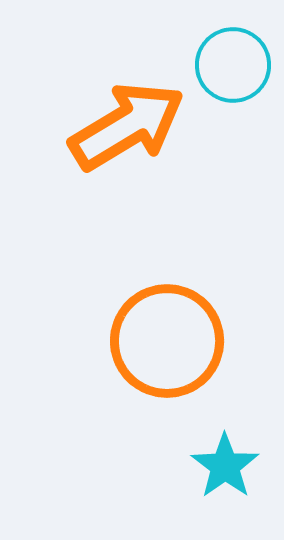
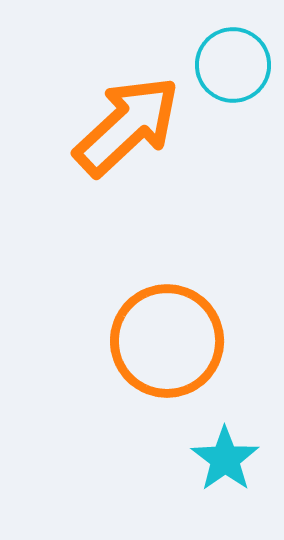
orange arrow: rotated 12 degrees counterclockwise
cyan star: moved 7 px up
